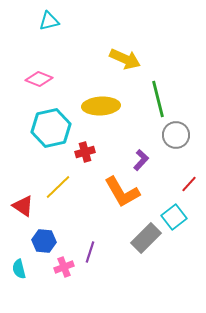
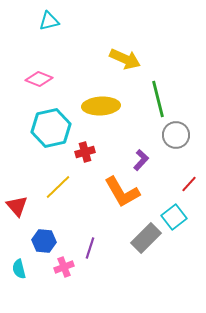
red triangle: moved 6 px left; rotated 15 degrees clockwise
purple line: moved 4 px up
